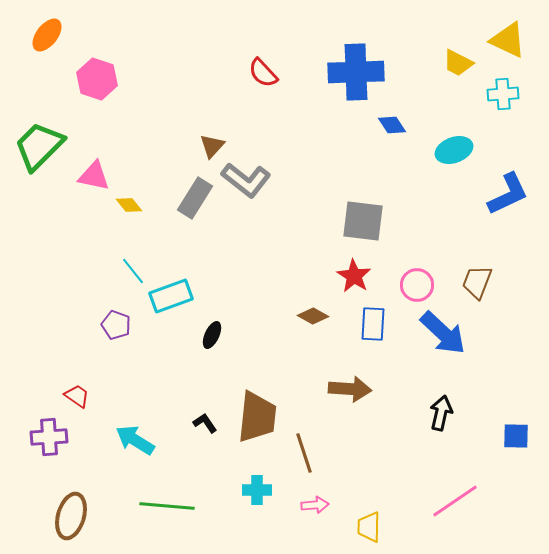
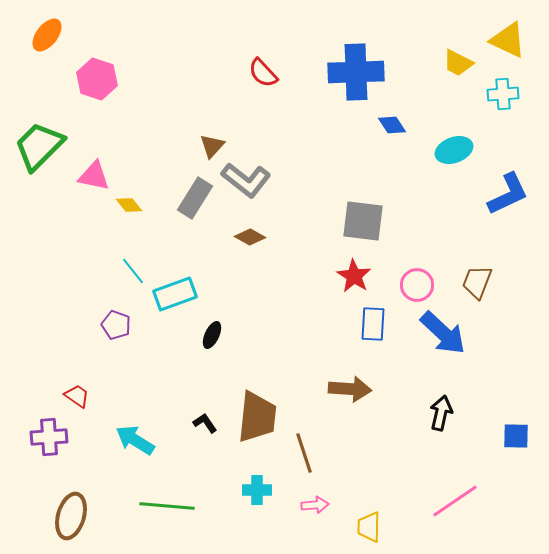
cyan rectangle at (171, 296): moved 4 px right, 2 px up
brown diamond at (313, 316): moved 63 px left, 79 px up
